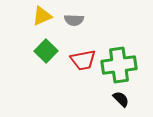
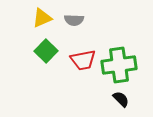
yellow triangle: moved 2 px down
